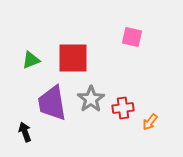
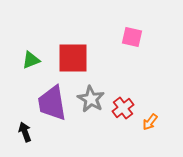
gray star: rotated 8 degrees counterclockwise
red cross: rotated 30 degrees counterclockwise
